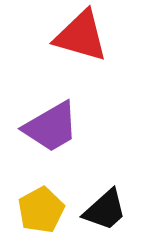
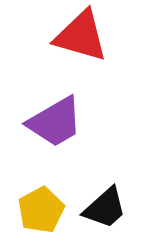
purple trapezoid: moved 4 px right, 5 px up
black trapezoid: moved 2 px up
